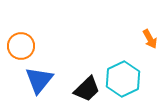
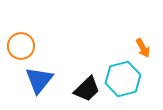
orange arrow: moved 7 px left, 9 px down
cyan hexagon: rotated 12 degrees clockwise
